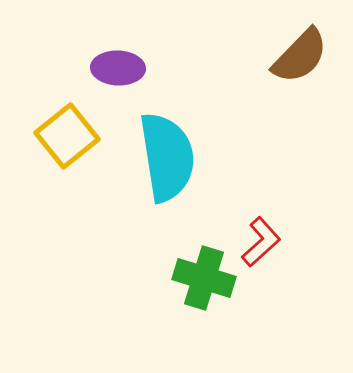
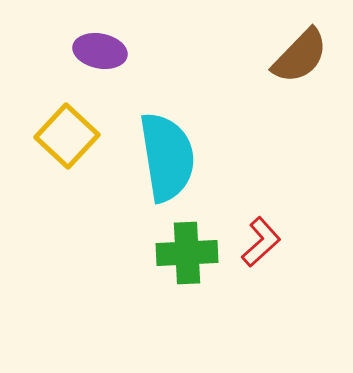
purple ellipse: moved 18 px left, 17 px up; rotated 9 degrees clockwise
yellow square: rotated 8 degrees counterclockwise
green cross: moved 17 px left, 25 px up; rotated 20 degrees counterclockwise
